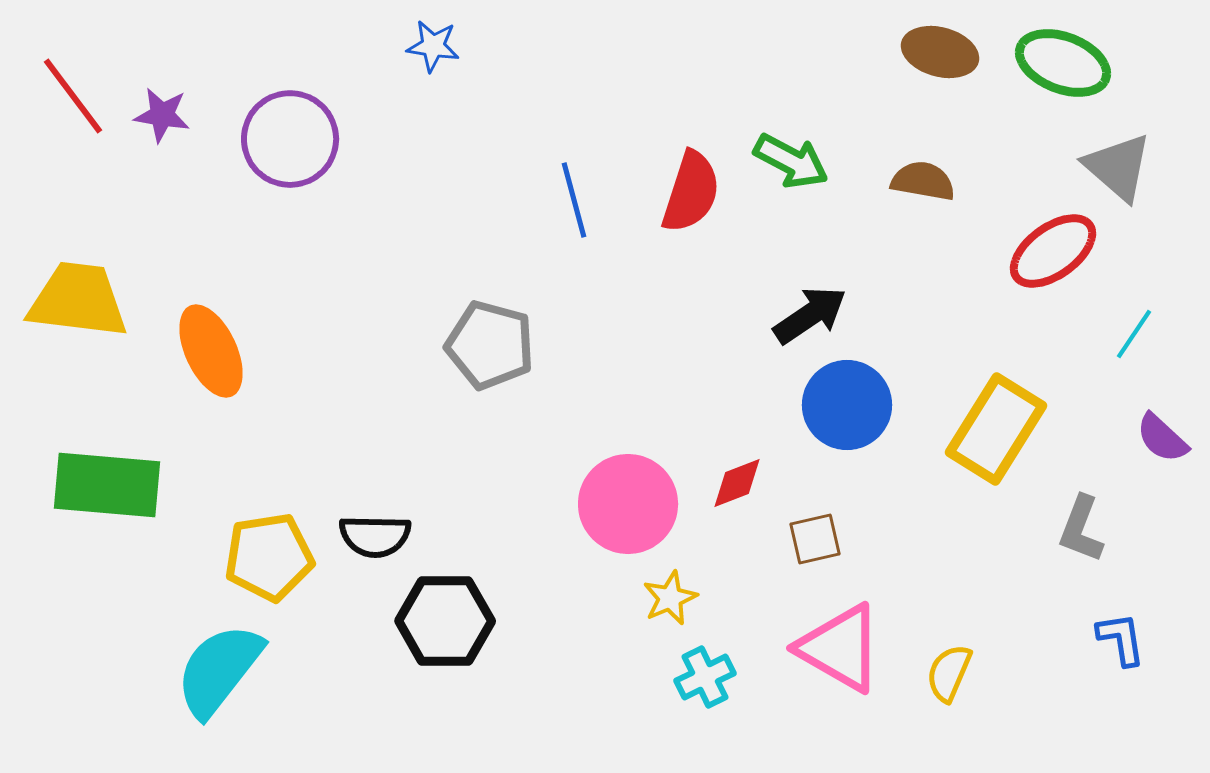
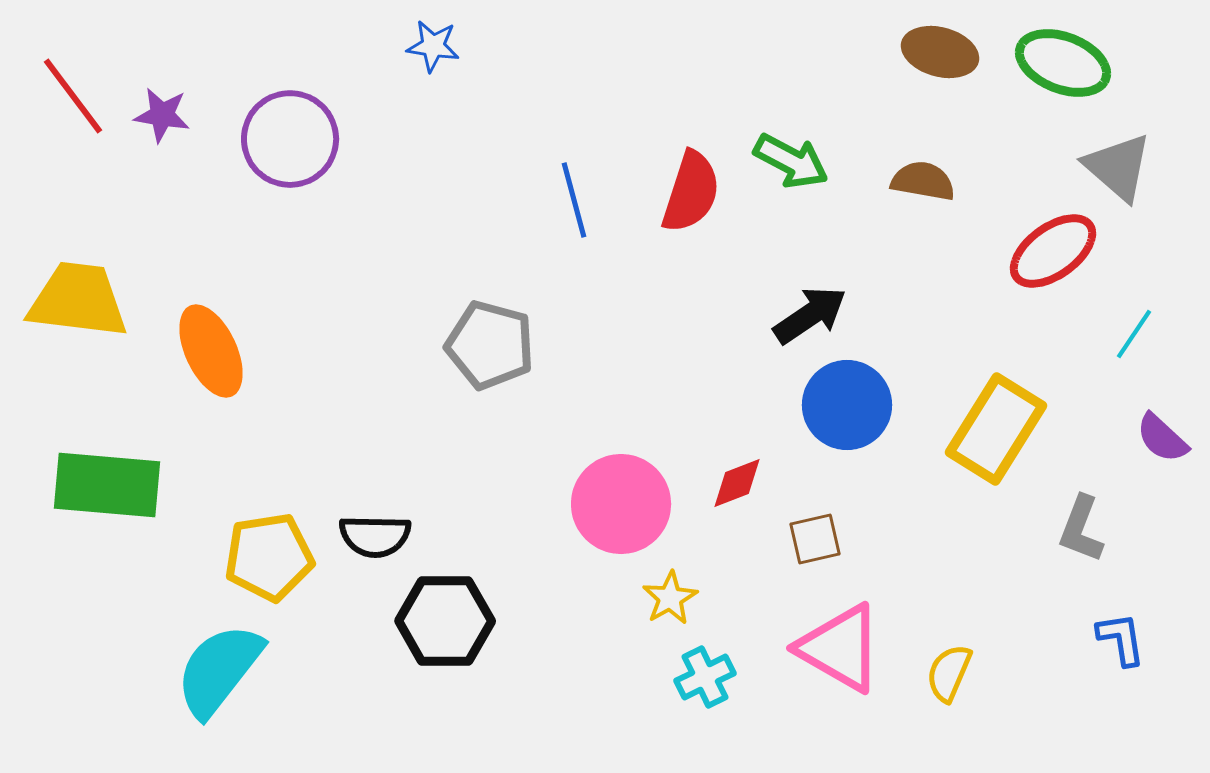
pink circle: moved 7 px left
yellow star: rotated 6 degrees counterclockwise
